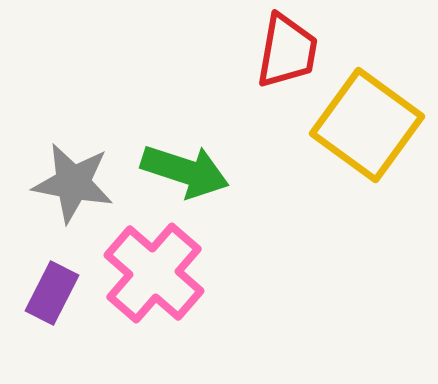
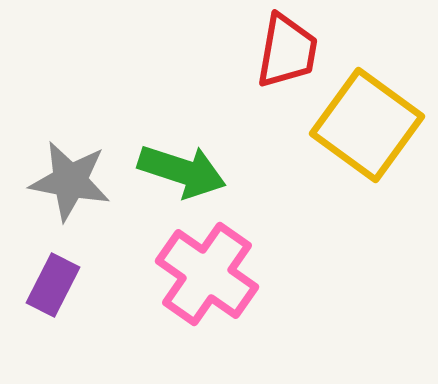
green arrow: moved 3 px left
gray star: moved 3 px left, 2 px up
pink cross: moved 53 px right, 1 px down; rotated 6 degrees counterclockwise
purple rectangle: moved 1 px right, 8 px up
